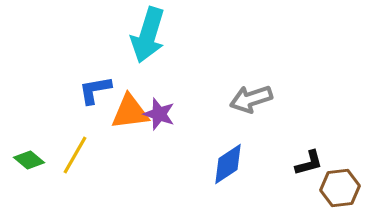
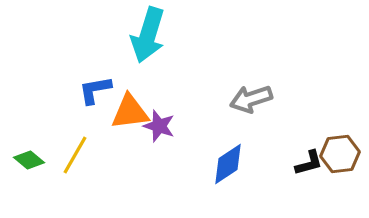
purple star: moved 12 px down
brown hexagon: moved 34 px up
